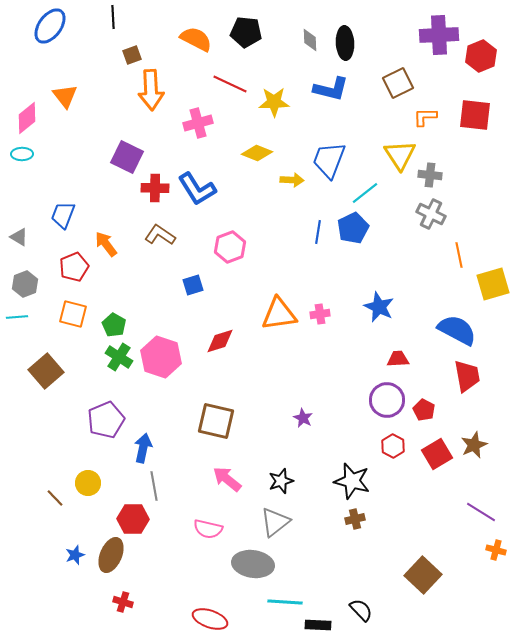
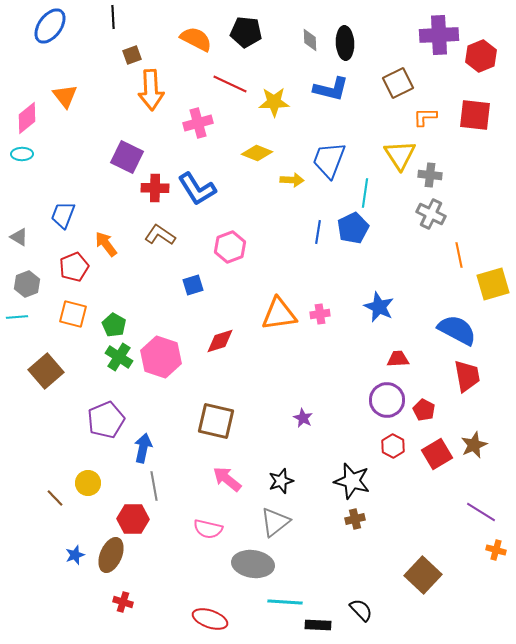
cyan line at (365, 193): rotated 44 degrees counterclockwise
gray hexagon at (25, 284): moved 2 px right
